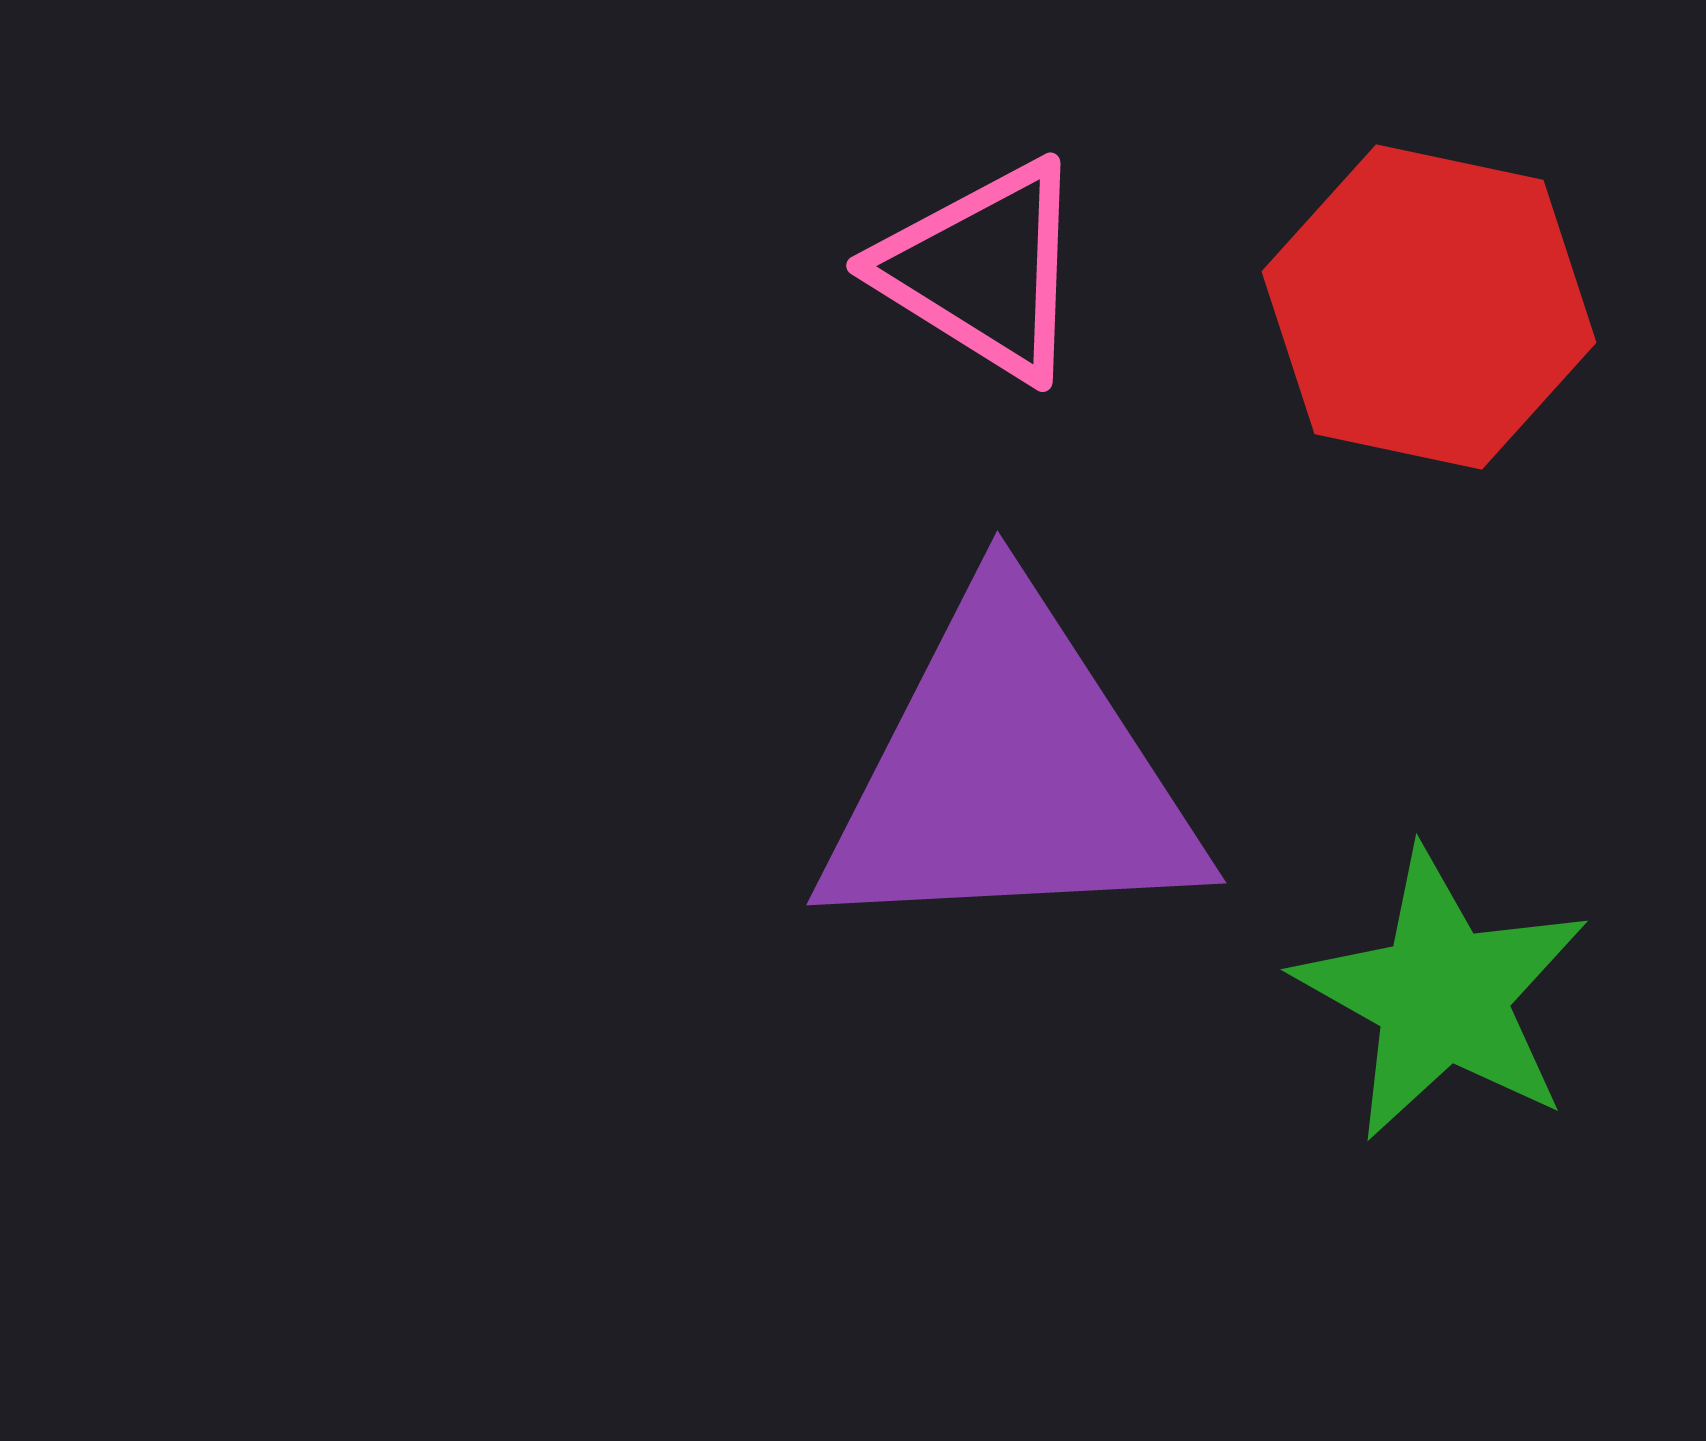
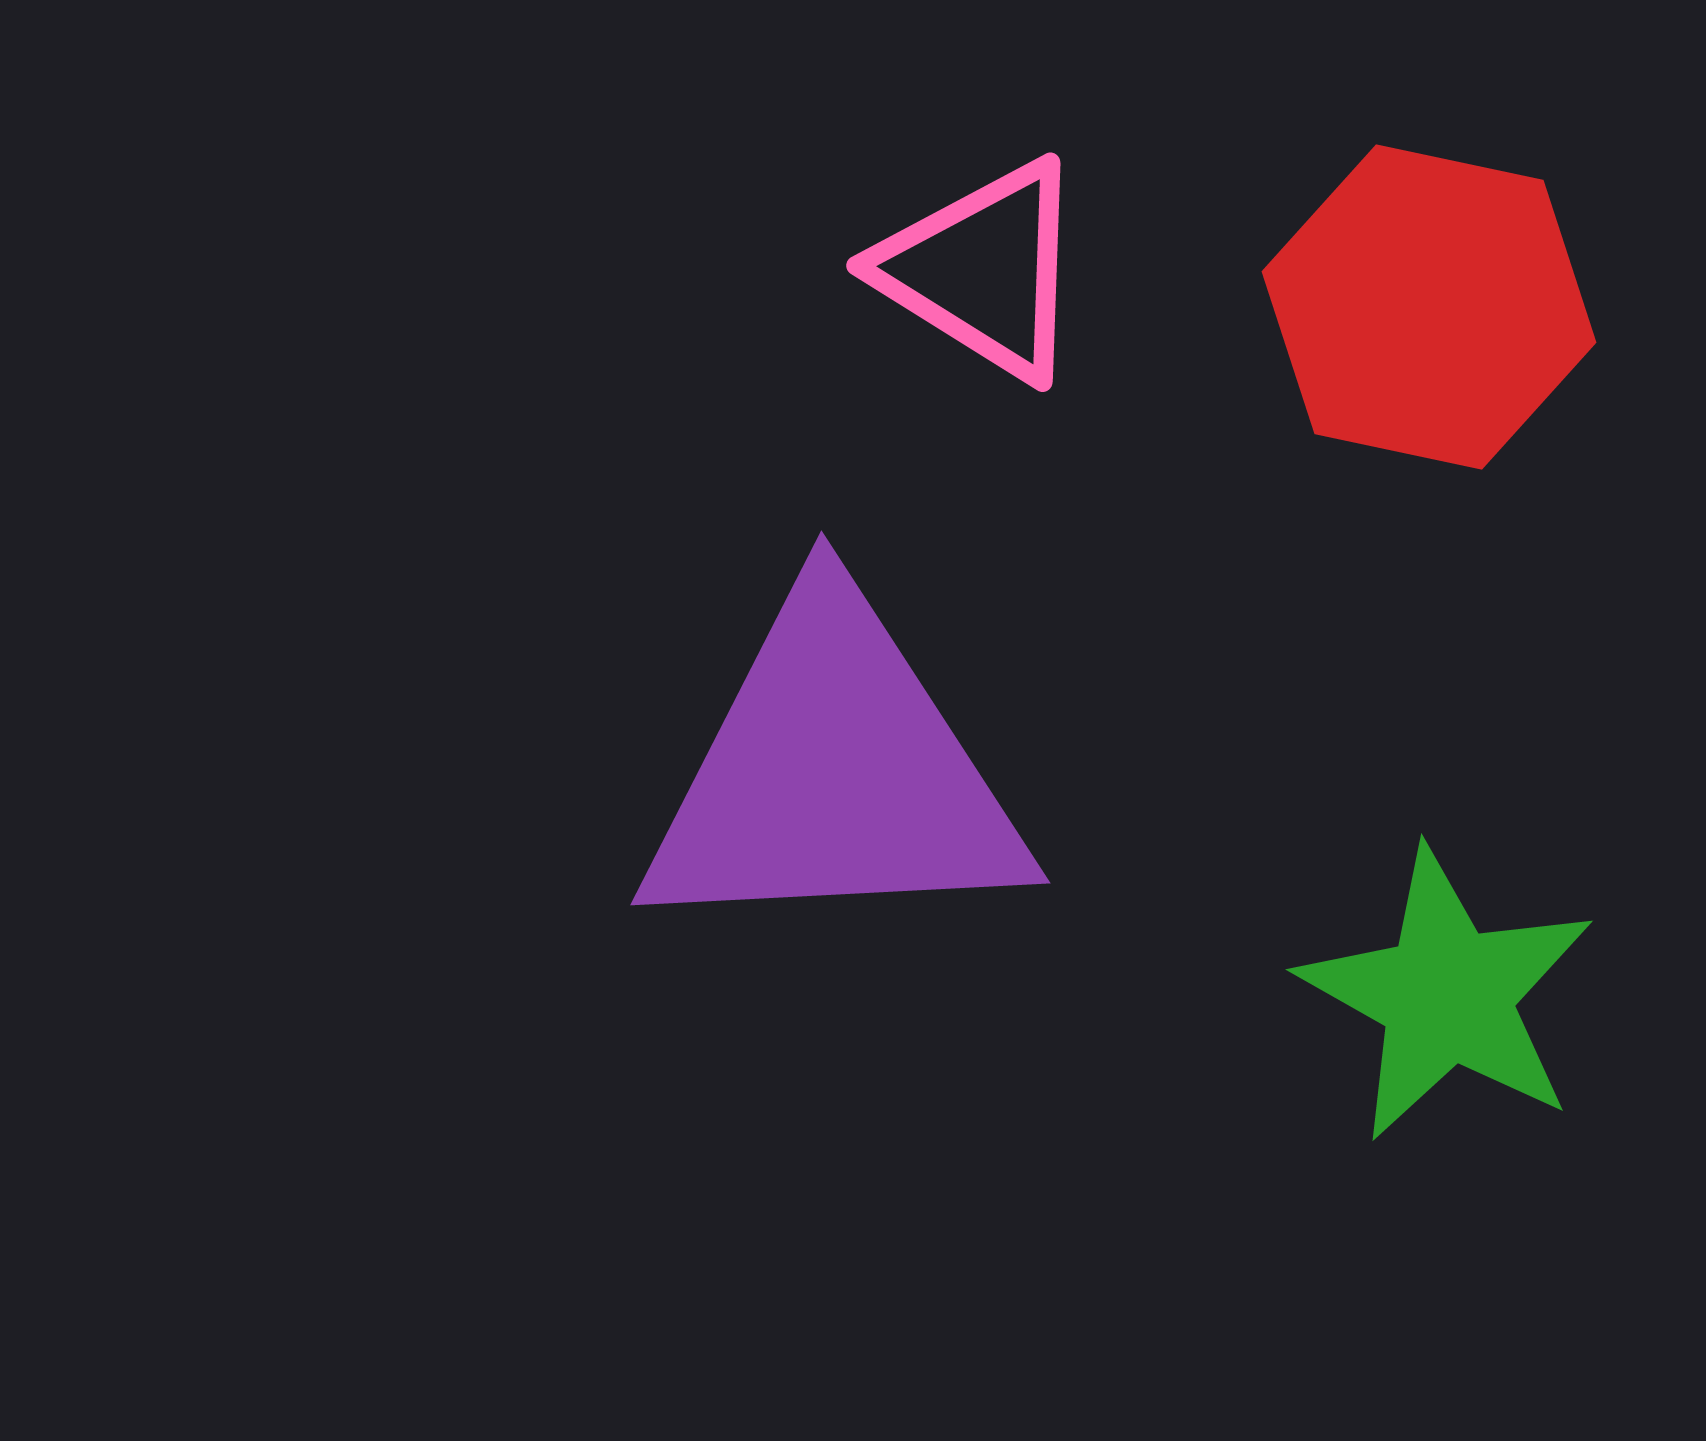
purple triangle: moved 176 px left
green star: moved 5 px right
